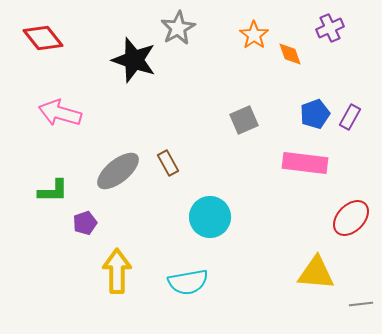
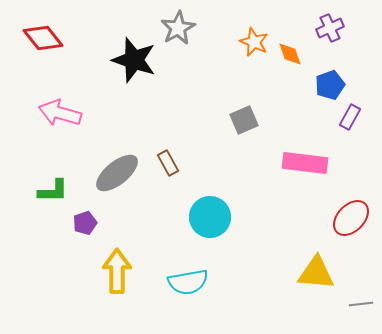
orange star: moved 7 px down; rotated 12 degrees counterclockwise
blue pentagon: moved 15 px right, 29 px up
gray ellipse: moved 1 px left, 2 px down
